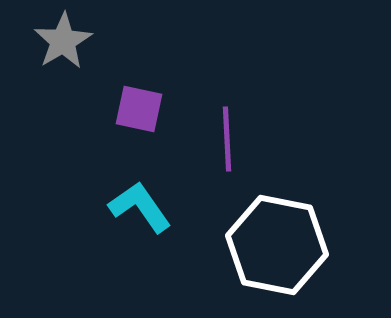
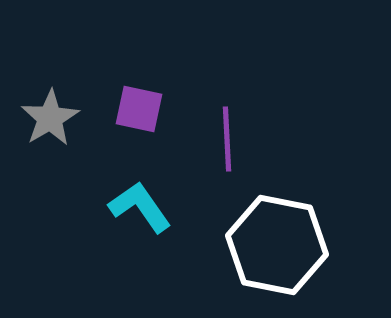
gray star: moved 13 px left, 77 px down
